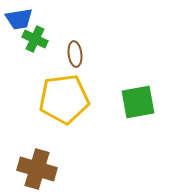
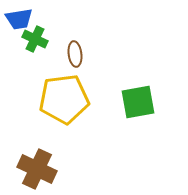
brown cross: rotated 9 degrees clockwise
